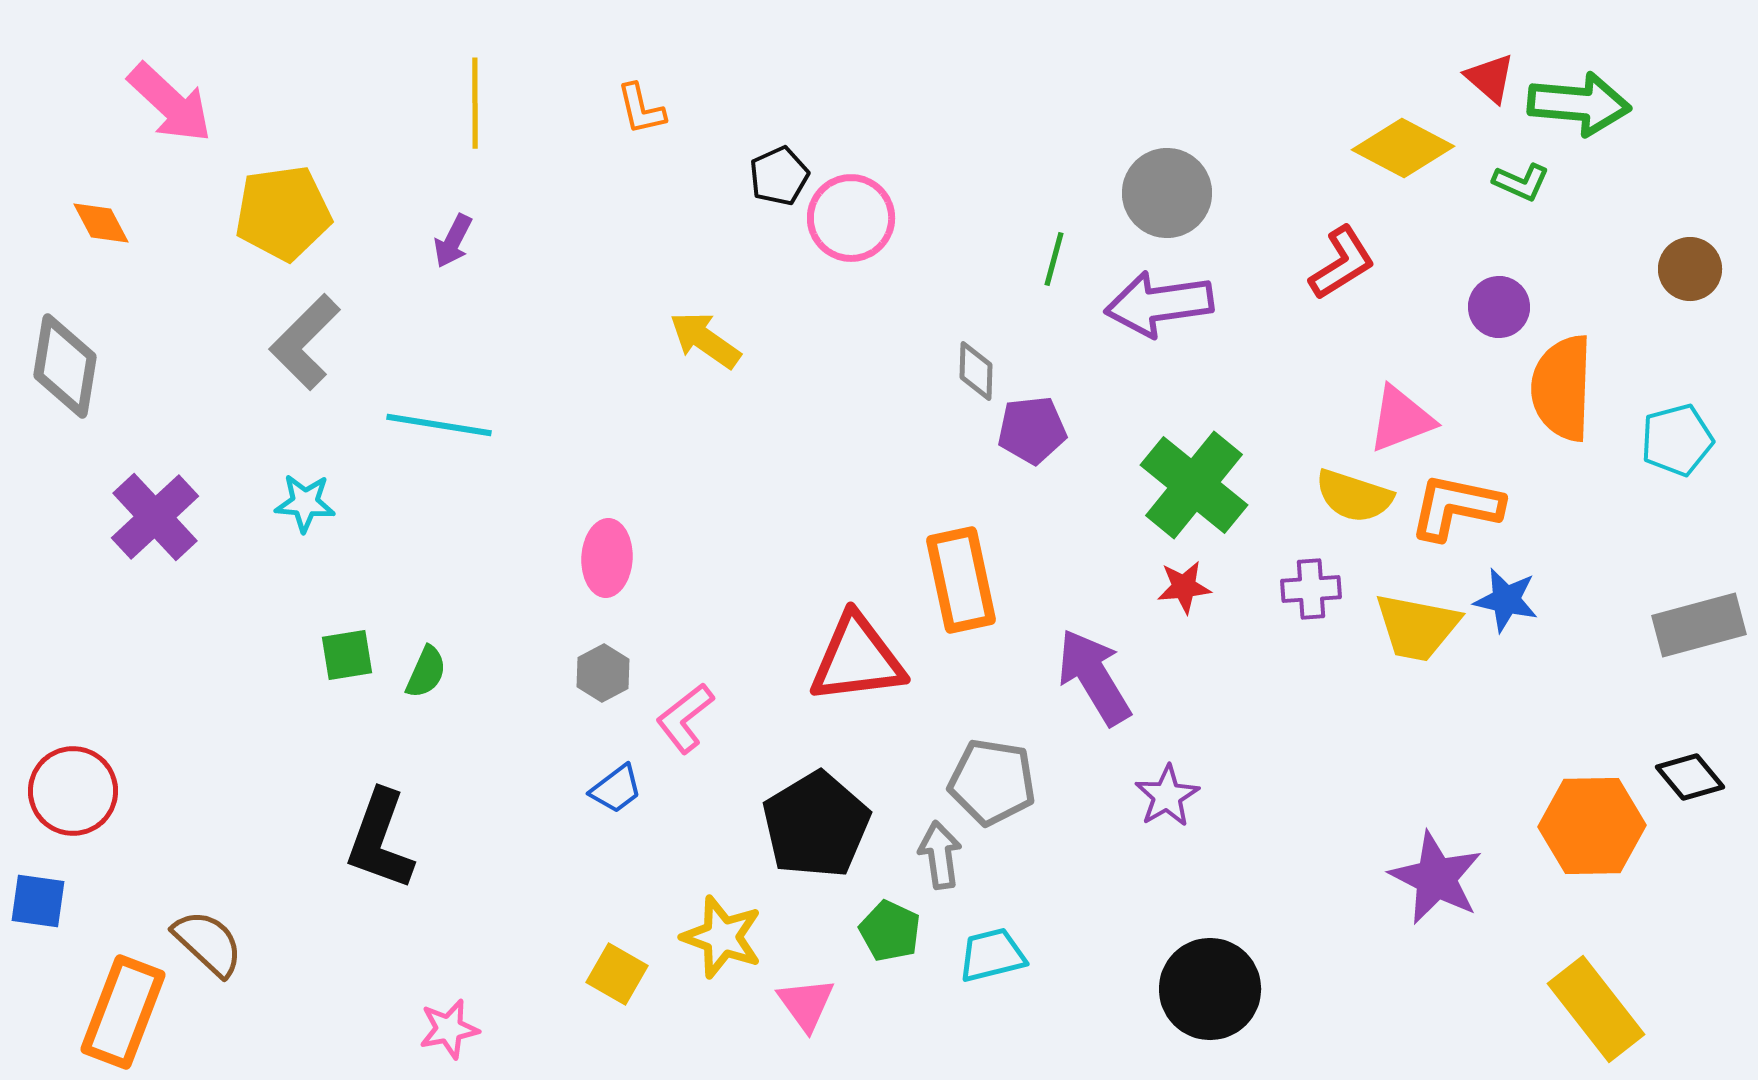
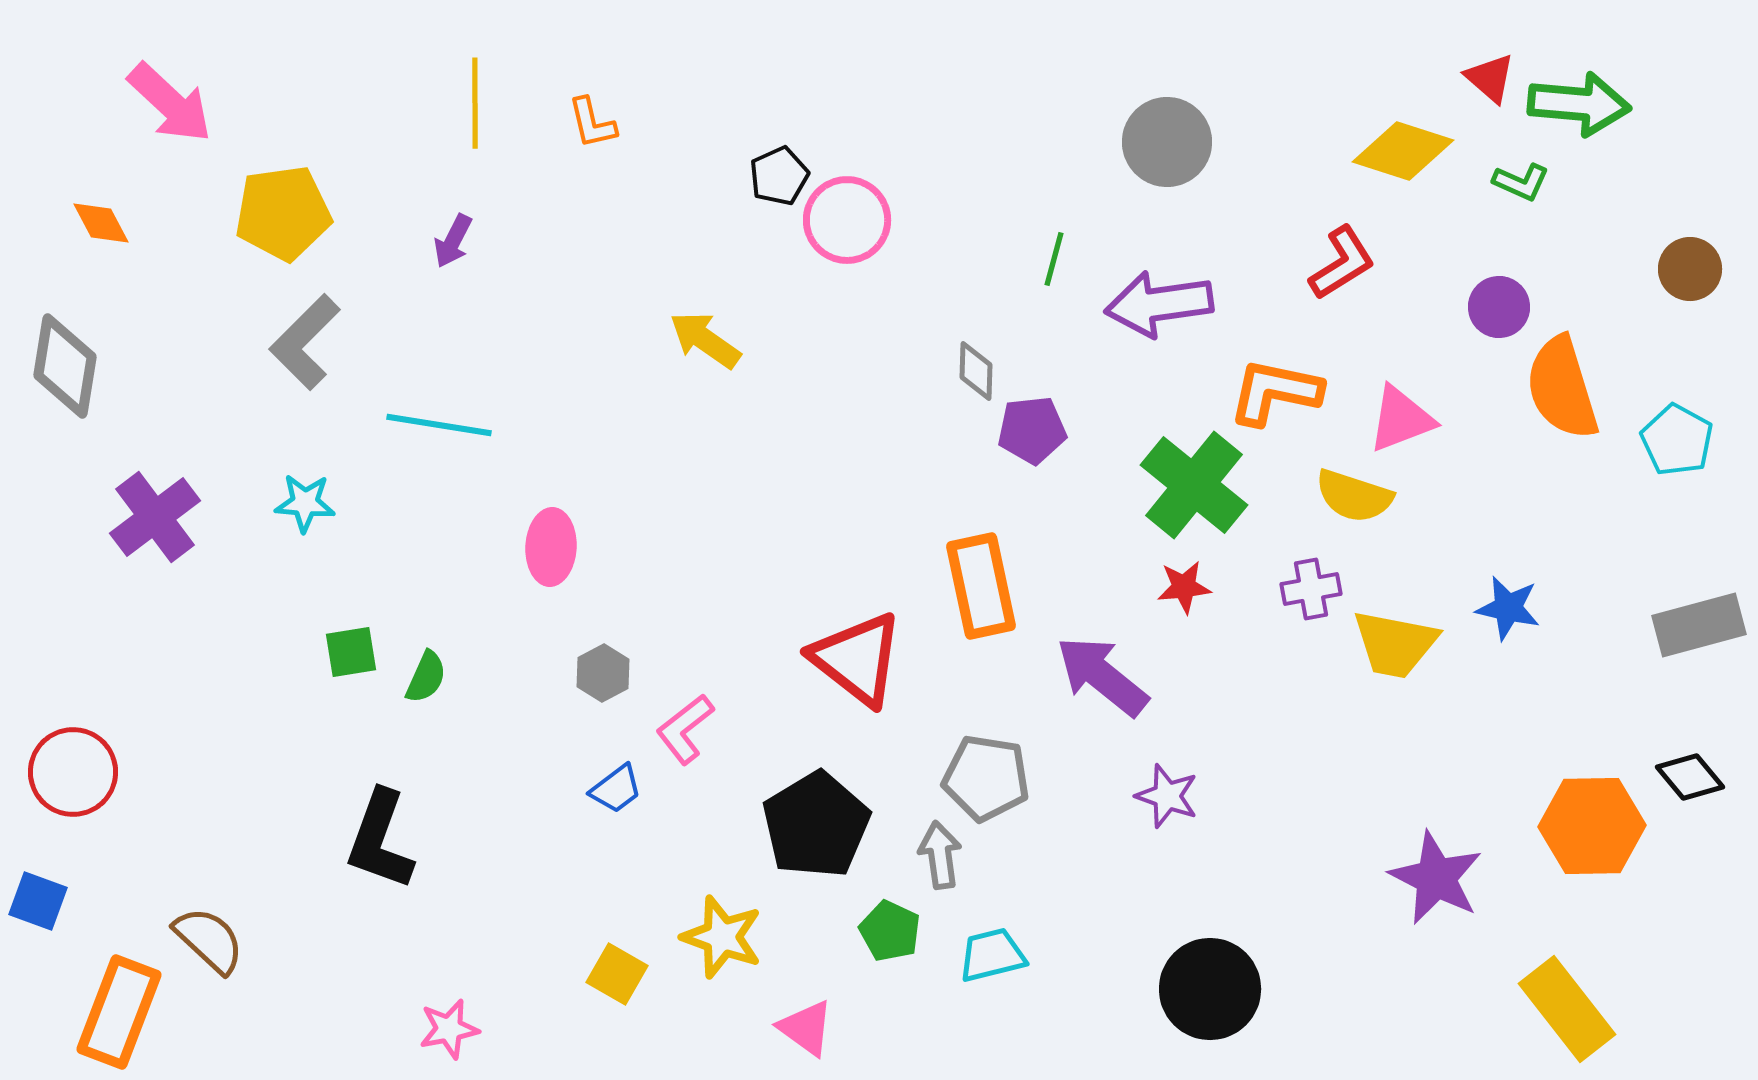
orange L-shape at (641, 109): moved 49 px left, 14 px down
yellow diamond at (1403, 148): moved 3 px down; rotated 10 degrees counterclockwise
gray circle at (1167, 193): moved 51 px up
pink circle at (851, 218): moved 4 px left, 2 px down
orange semicircle at (1562, 388): rotated 19 degrees counterclockwise
cyan pentagon at (1677, 440): rotated 28 degrees counterclockwise
orange L-shape at (1456, 507): moved 181 px left, 115 px up
purple cross at (155, 517): rotated 6 degrees clockwise
pink ellipse at (607, 558): moved 56 px left, 11 px up
orange rectangle at (961, 580): moved 20 px right, 6 px down
purple cross at (1311, 589): rotated 6 degrees counterclockwise
blue star at (1506, 600): moved 2 px right, 8 px down
yellow trapezoid at (1417, 627): moved 22 px left, 17 px down
green square at (347, 655): moved 4 px right, 3 px up
red triangle at (857, 659): rotated 45 degrees clockwise
green semicircle at (426, 672): moved 5 px down
purple arrow at (1094, 677): moved 8 px right, 1 px up; rotated 20 degrees counterclockwise
pink L-shape at (685, 718): moved 11 px down
gray pentagon at (992, 782): moved 6 px left, 4 px up
red circle at (73, 791): moved 19 px up
purple star at (1167, 796): rotated 22 degrees counterclockwise
blue square at (38, 901): rotated 12 degrees clockwise
brown semicircle at (208, 943): moved 1 px right, 3 px up
pink triangle at (806, 1004): moved 24 px down; rotated 18 degrees counterclockwise
yellow rectangle at (1596, 1009): moved 29 px left
orange rectangle at (123, 1012): moved 4 px left
